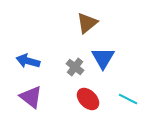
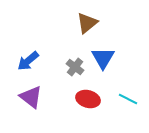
blue arrow: rotated 55 degrees counterclockwise
red ellipse: rotated 30 degrees counterclockwise
